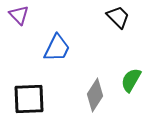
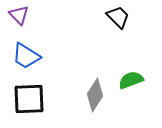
blue trapezoid: moved 31 px left, 8 px down; rotated 96 degrees clockwise
green semicircle: rotated 40 degrees clockwise
